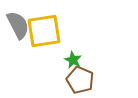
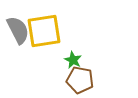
gray semicircle: moved 5 px down
brown pentagon: rotated 12 degrees counterclockwise
